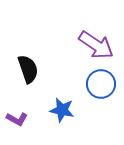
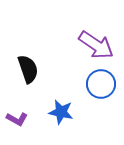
blue star: moved 1 px left, 2 px down
